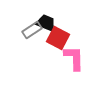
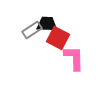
black trapezoid: moved 1 px right, 1 px down; rotated 20 degrees counterclockwise
